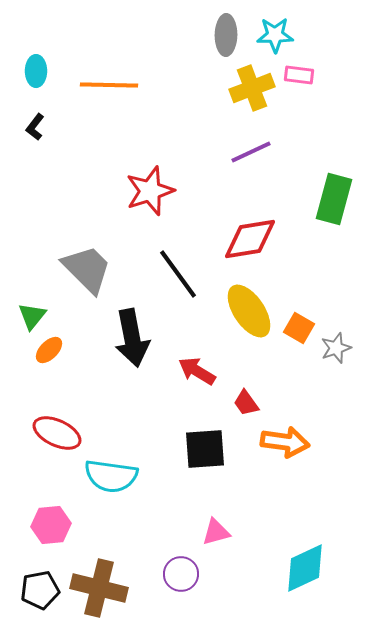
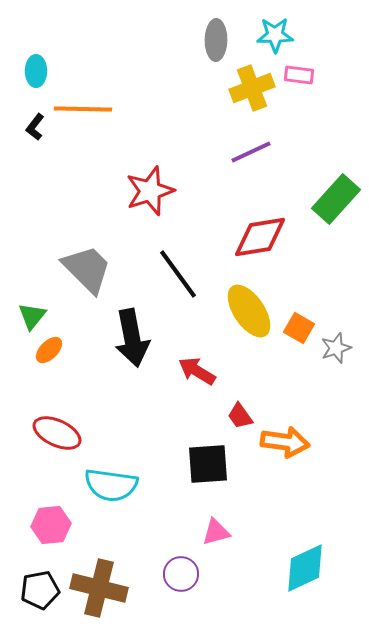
gray ellipse: moved 10 px left, 5 px down
orange line: moved 26 px left, 24 px down
green rectangle: moved 2 px right; rotated 27 degrees clockwise
red diamond: moved 10 px right, 2 px up
red trapezoid: moved 6 px left, 13 px down
black square: moved 3 px right, 15 px down
cyan semicircle: moved 9 px down
